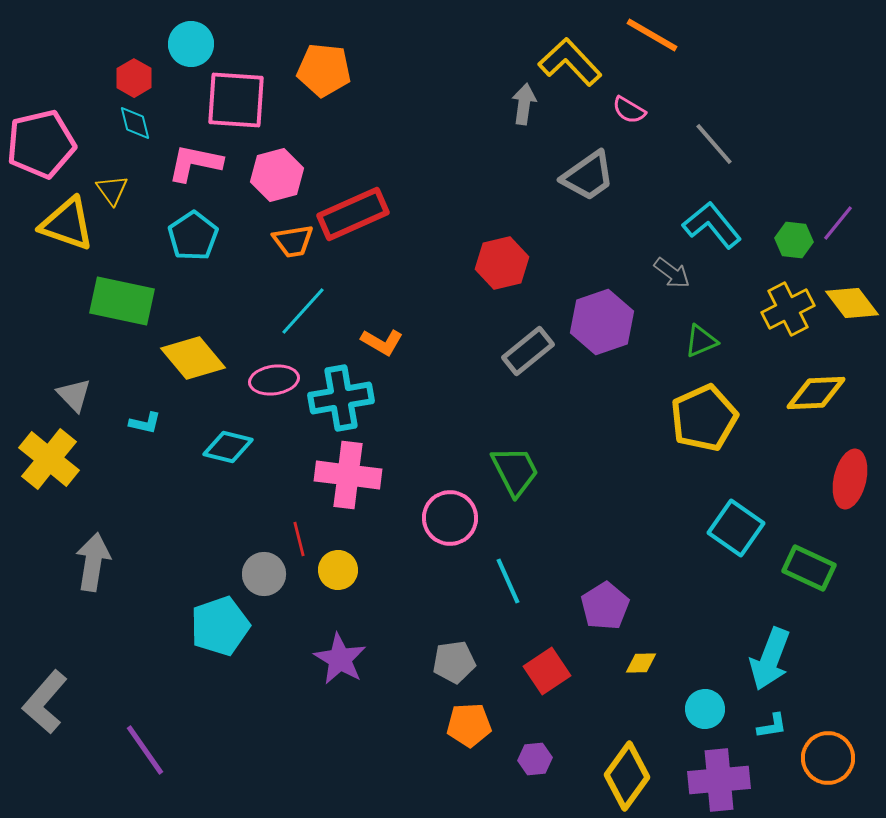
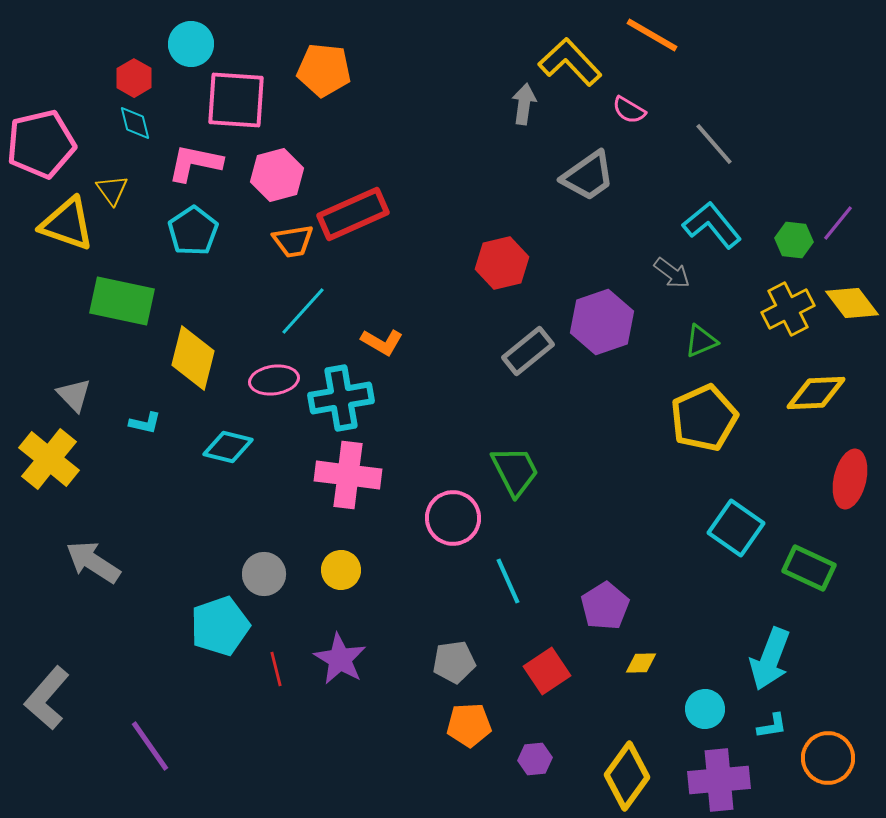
cyan pentagon at (193, 236): moved 5 px up
yellow diamond at (193, 358): rotated 54 degrees clockwise
pink circle at (450, 518): moved 3 px right
red line at (299, 539): moved 23 px left, 130 px down
gray arrow at (93, 562): rotated 66 degrees counterclockwise
yellow circle at (338, 570): moved 3 px right
gray L-shape at (45, 702): moved 2 px right, 4 px up
purple line at (145, 750): moved 5 px right, 4 px up
